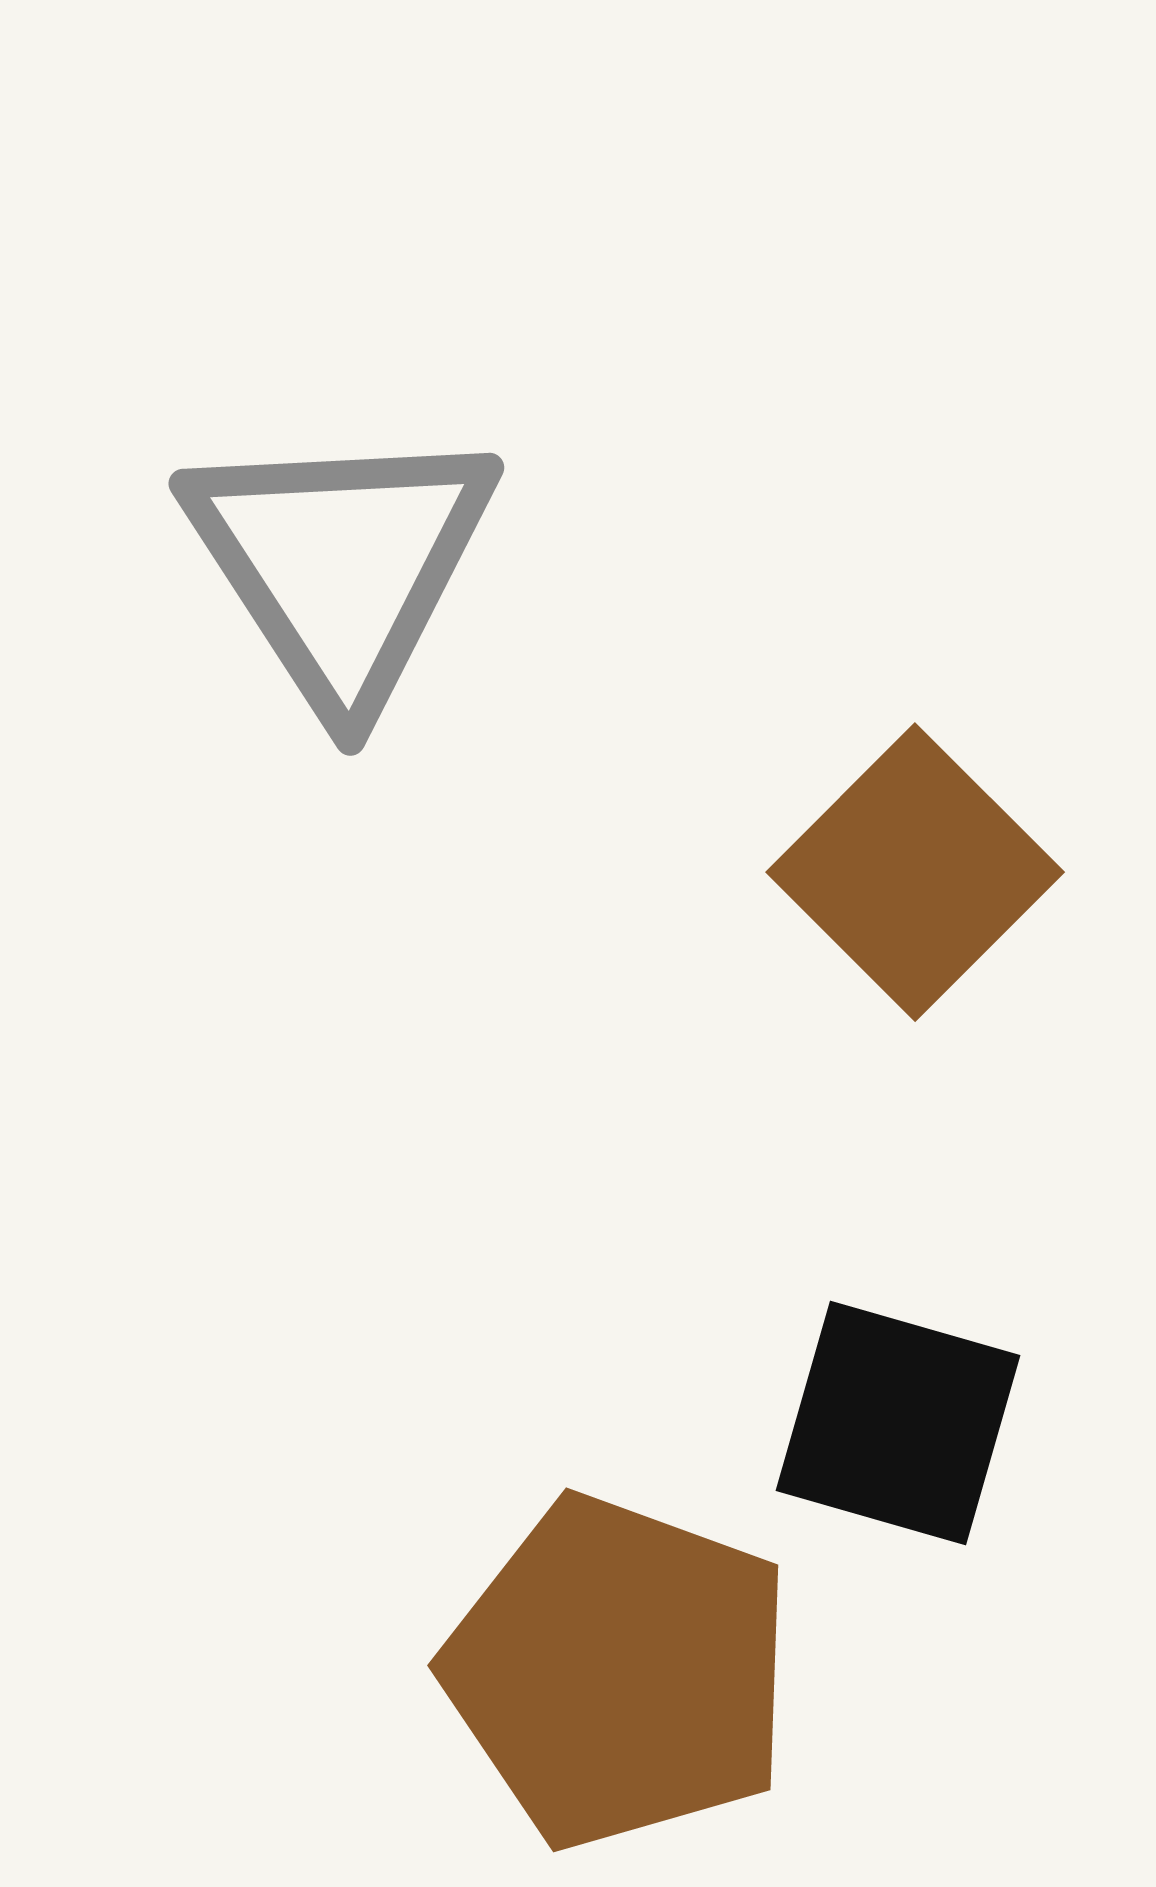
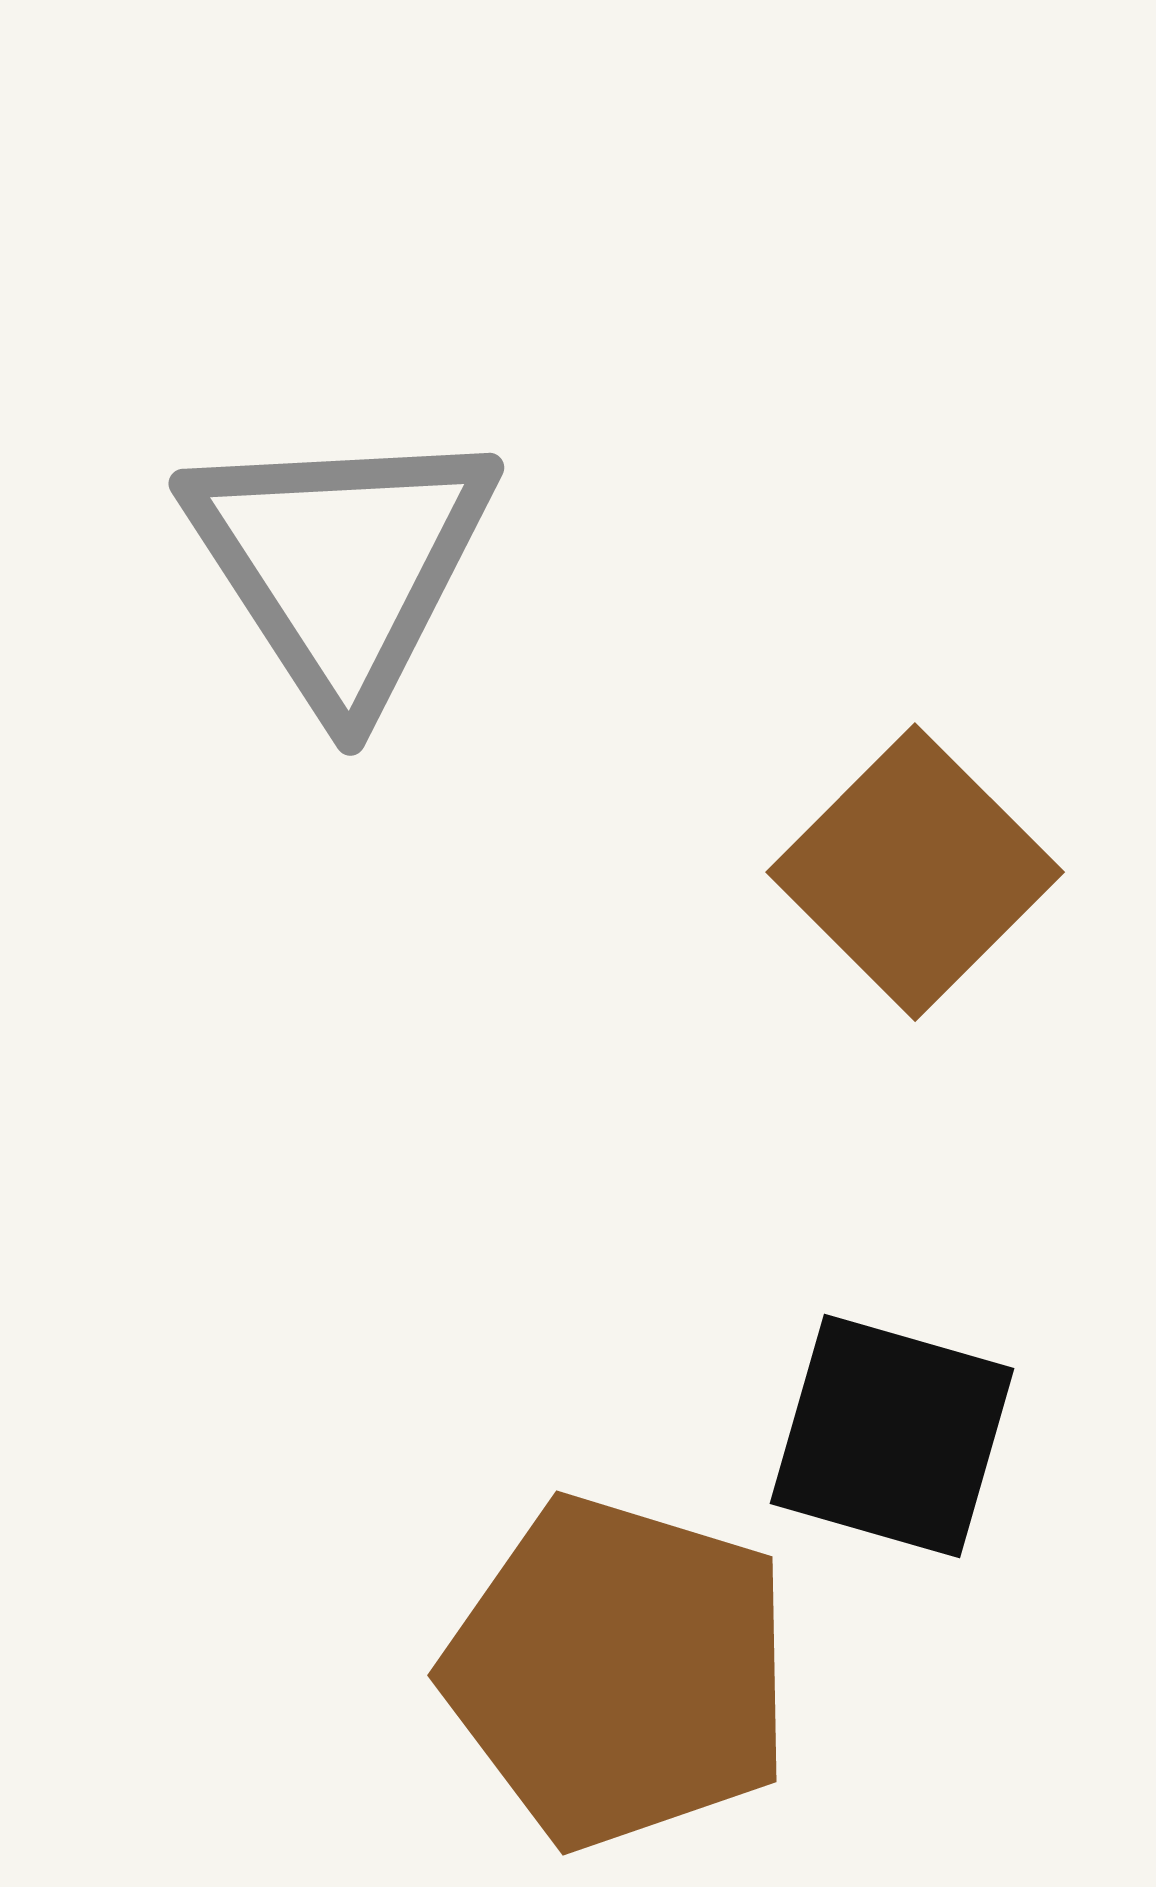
black square: moved 6 px left, 13 px down
brown pentagon: rotated 3 degrees counterclockwise
